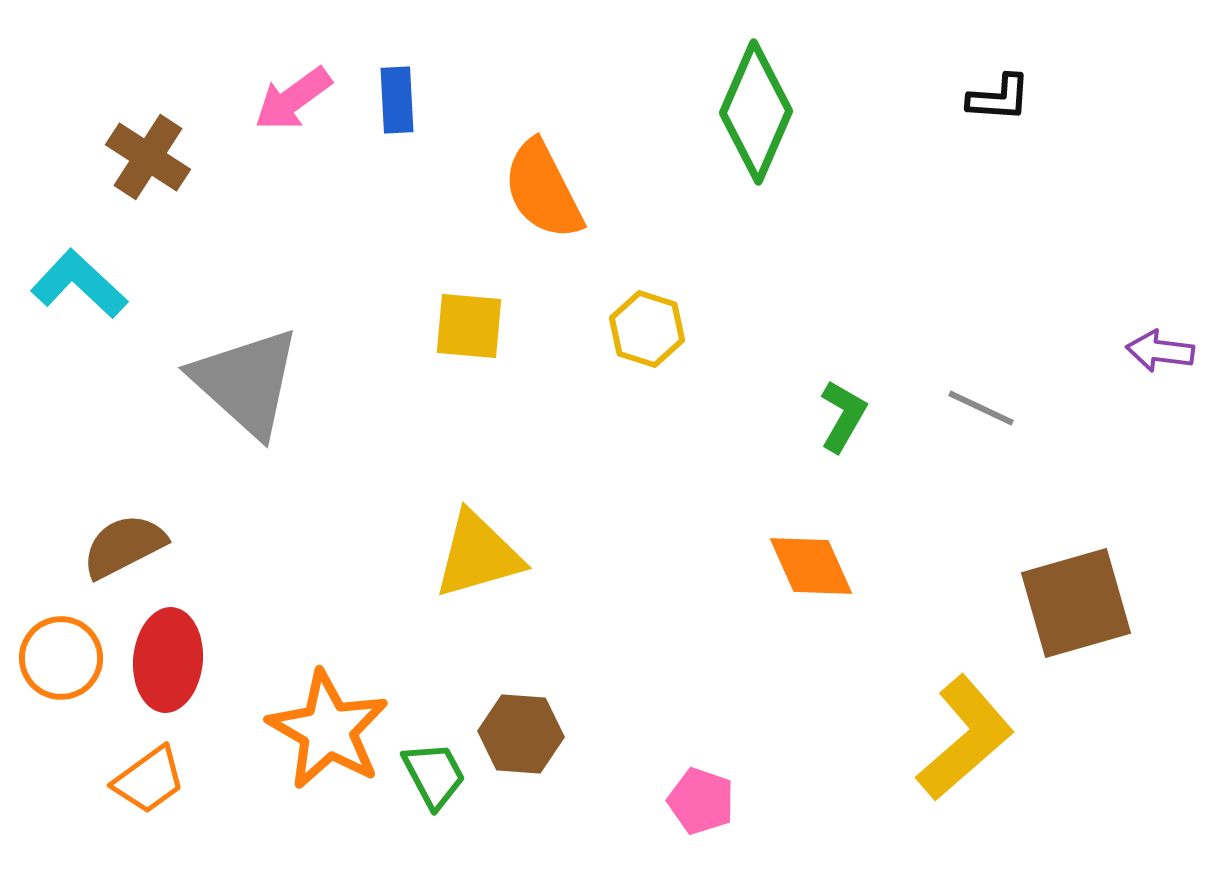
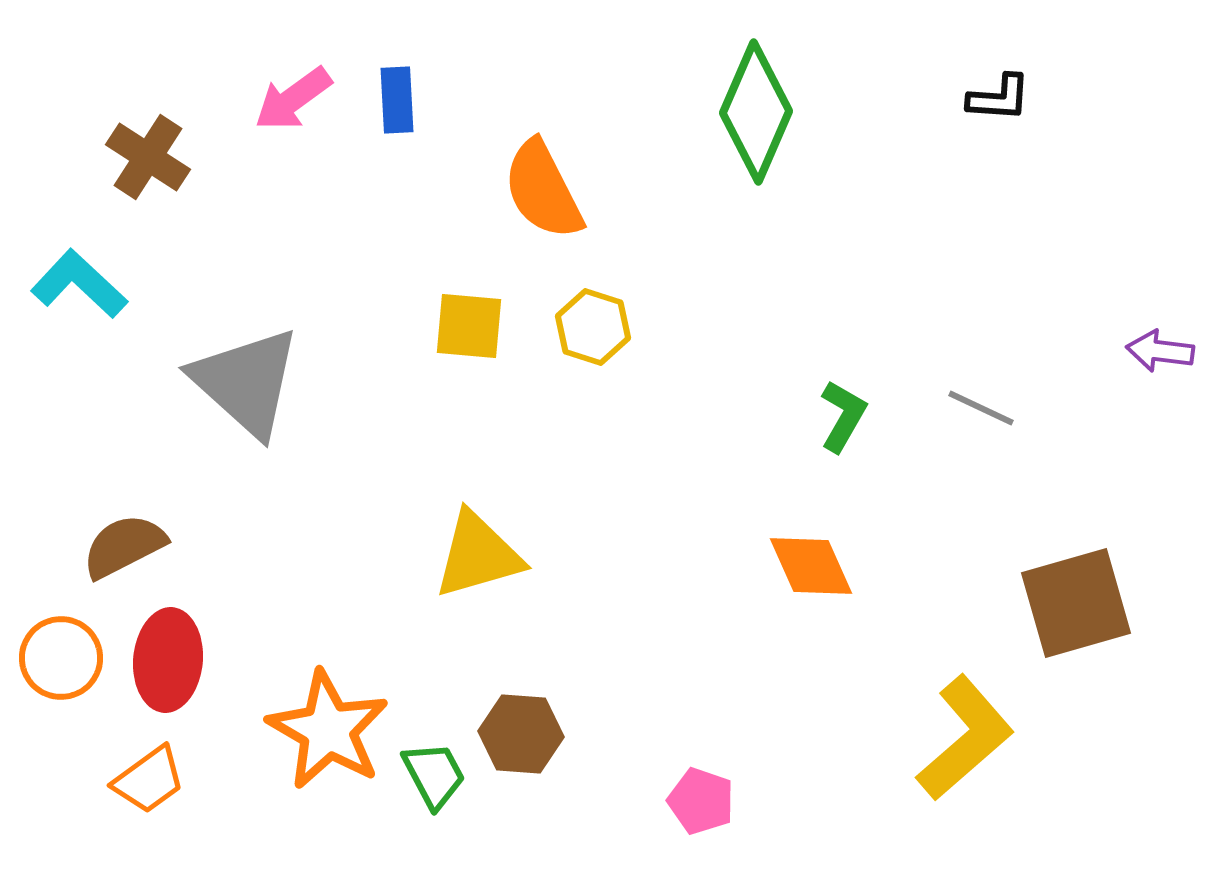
yellow hexagon: moved 54 px left, 2 px up
